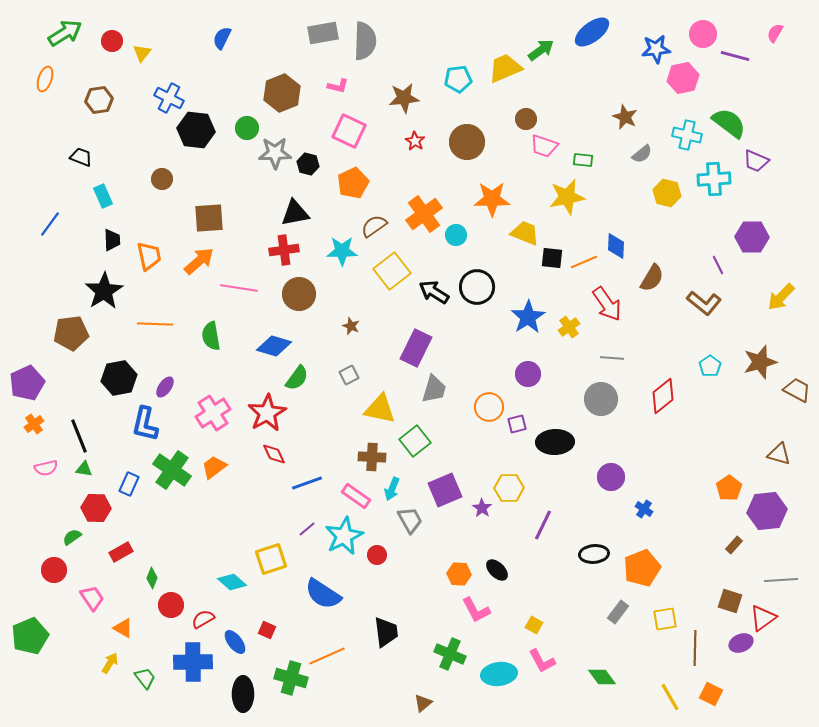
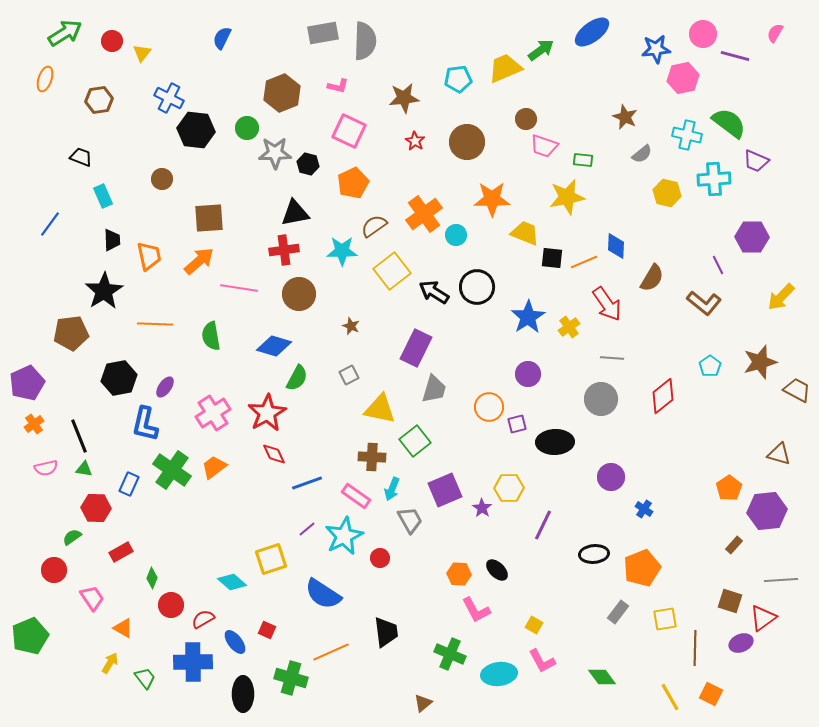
green semicircle at (297, 378): rotated 8 degrees counterclockwise
red circle at (377, 555): moved 3 px right, 3 px down
orange line at (327, 656): moved 4 px right, 4 px up
